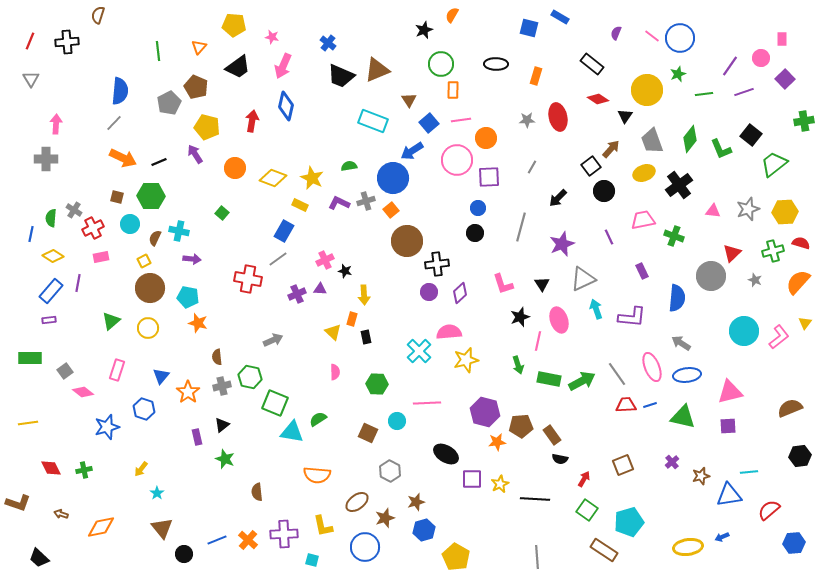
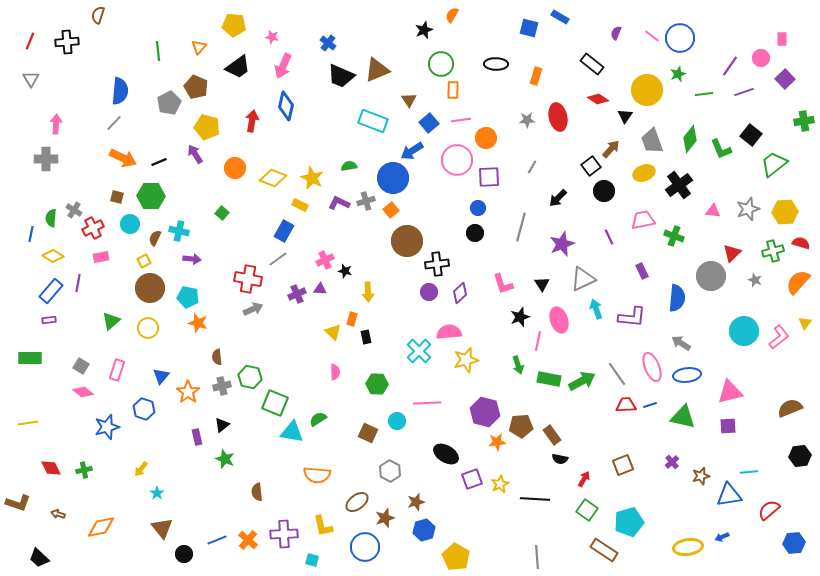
yellow arrow at (364, 295): moved 4 px right, 3 px up
gray arrow at (273, 340): moved 20 px left, 31 px up
gray square at (65, 371): moved 16 px right, 5 px up; rotated 21 degrees counterclockwise
purple square at (472, 479): rotated 20 degrees counterclockwise
brown arrow at (61, 514): moved 3 px left
